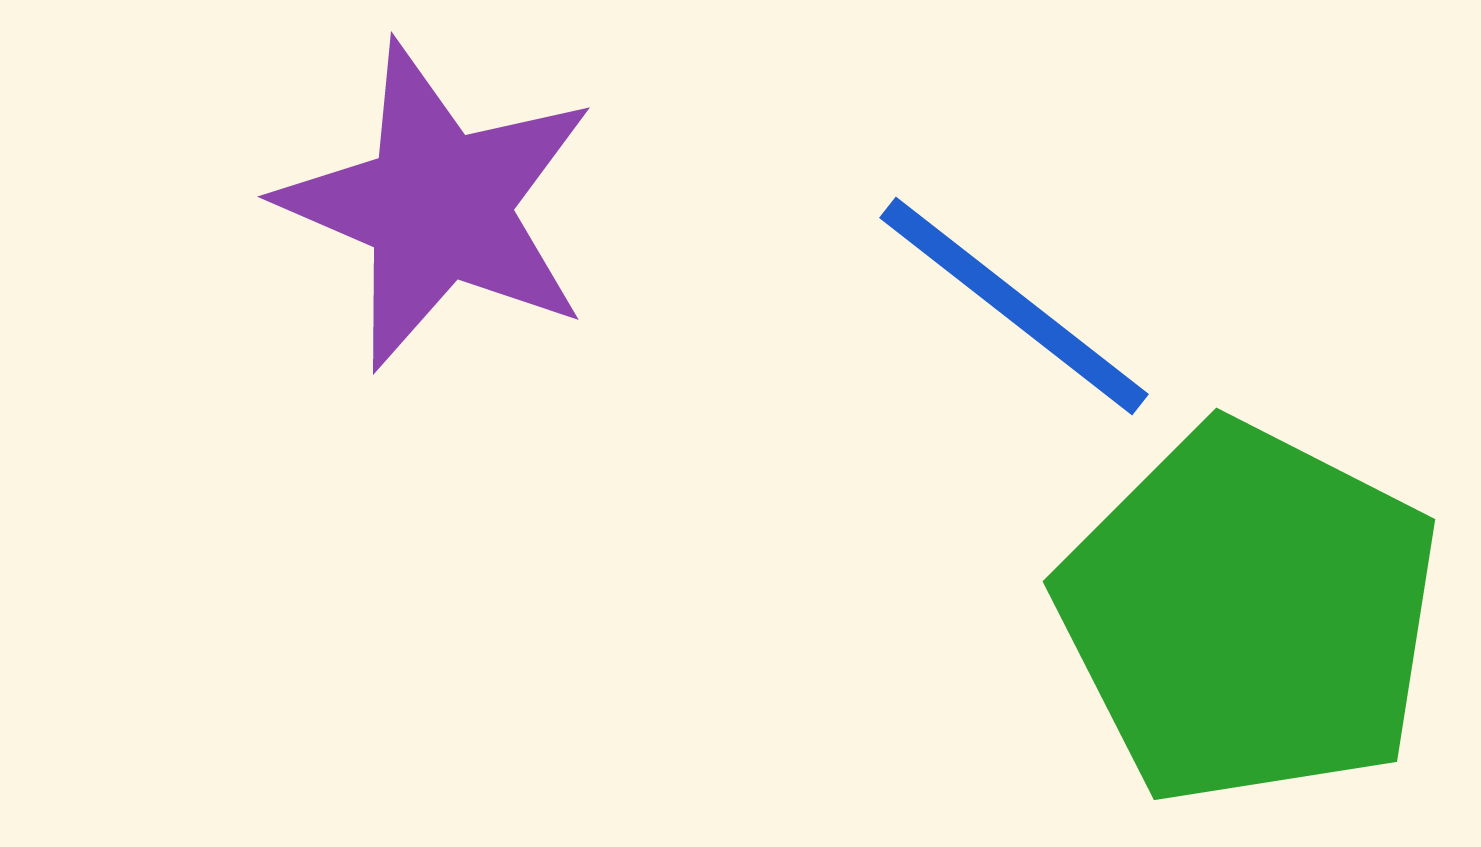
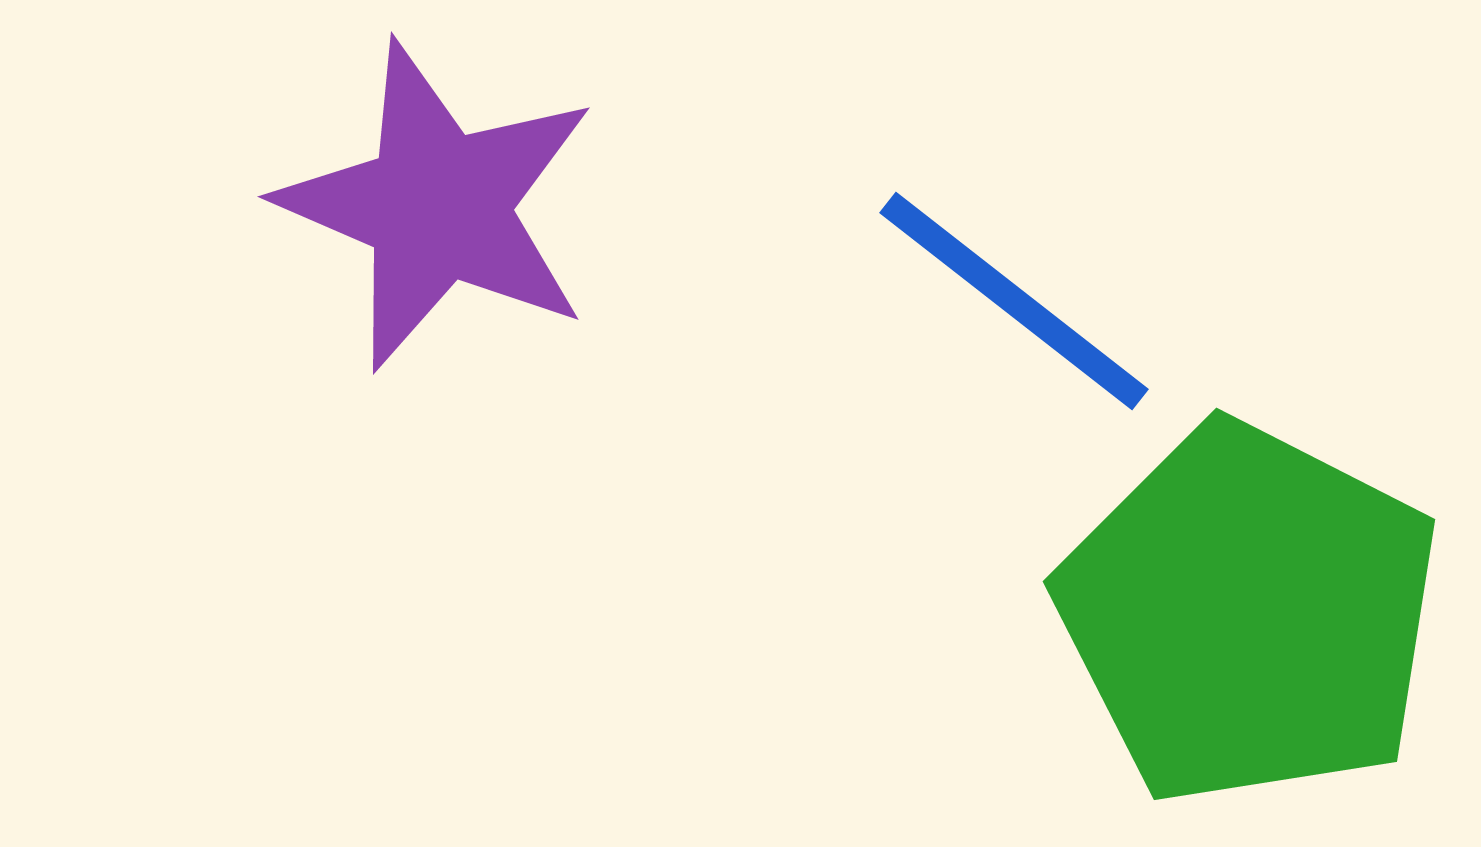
blue line: moved 5 px up
